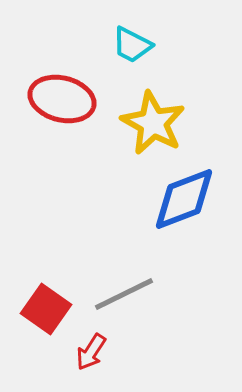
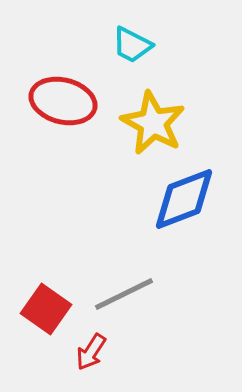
red ellipse: moved 1 px right, 2 px down
